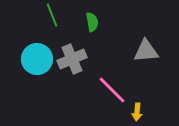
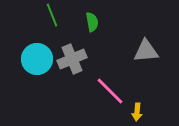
pink line: moved 2 px left, 1 px down
